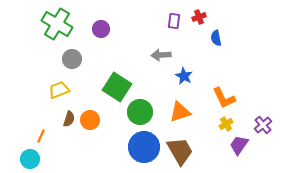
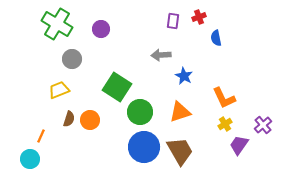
purple rectangle: moved 1 px left
yellow cross: moved 1 px left
